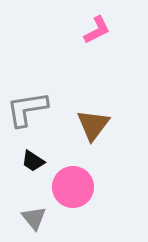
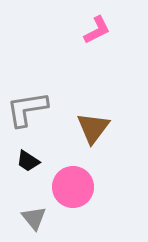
brown triangle: moved 3 px down
black trapezoid: moved 5 px left
